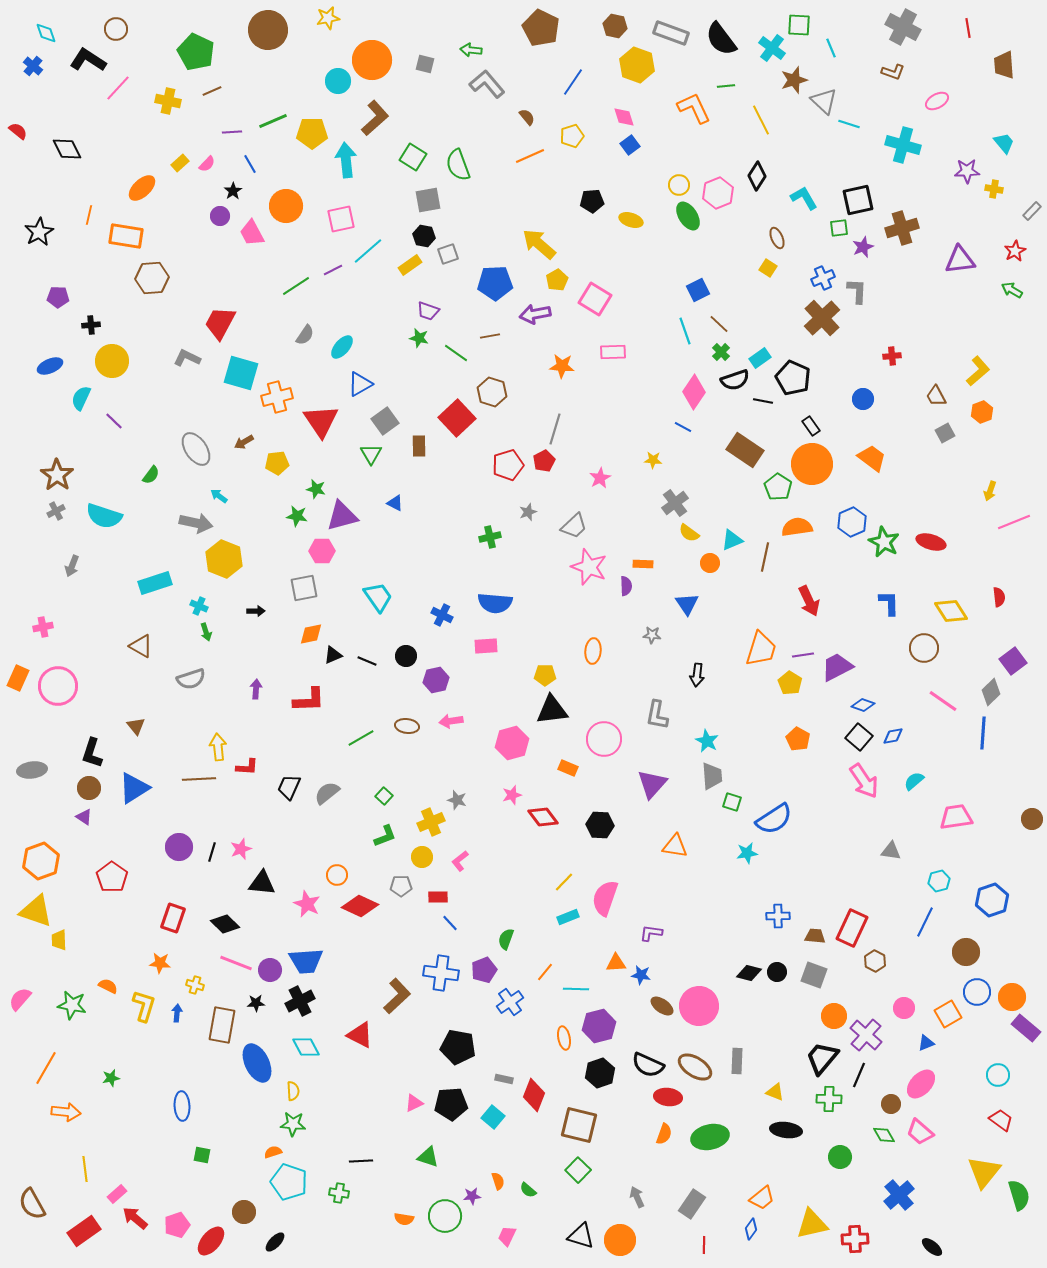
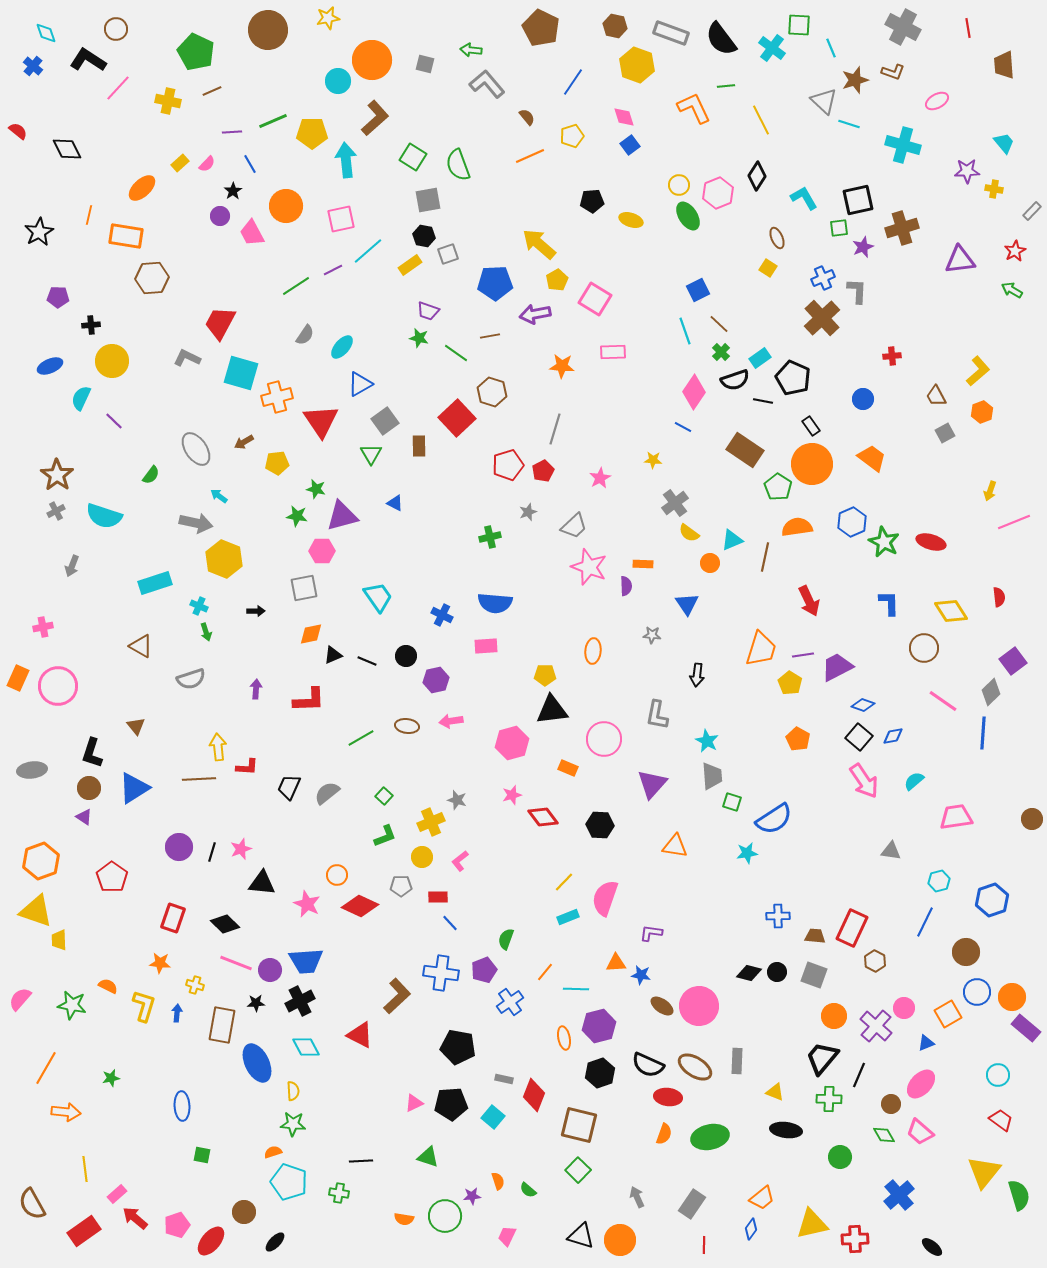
brown star at (794, 80): moved 61 px right
red pentagon at (544, 461): moved 1 px left, 10 px down
purple cross at (866, 1035): moved 10 px right, 9 px up
